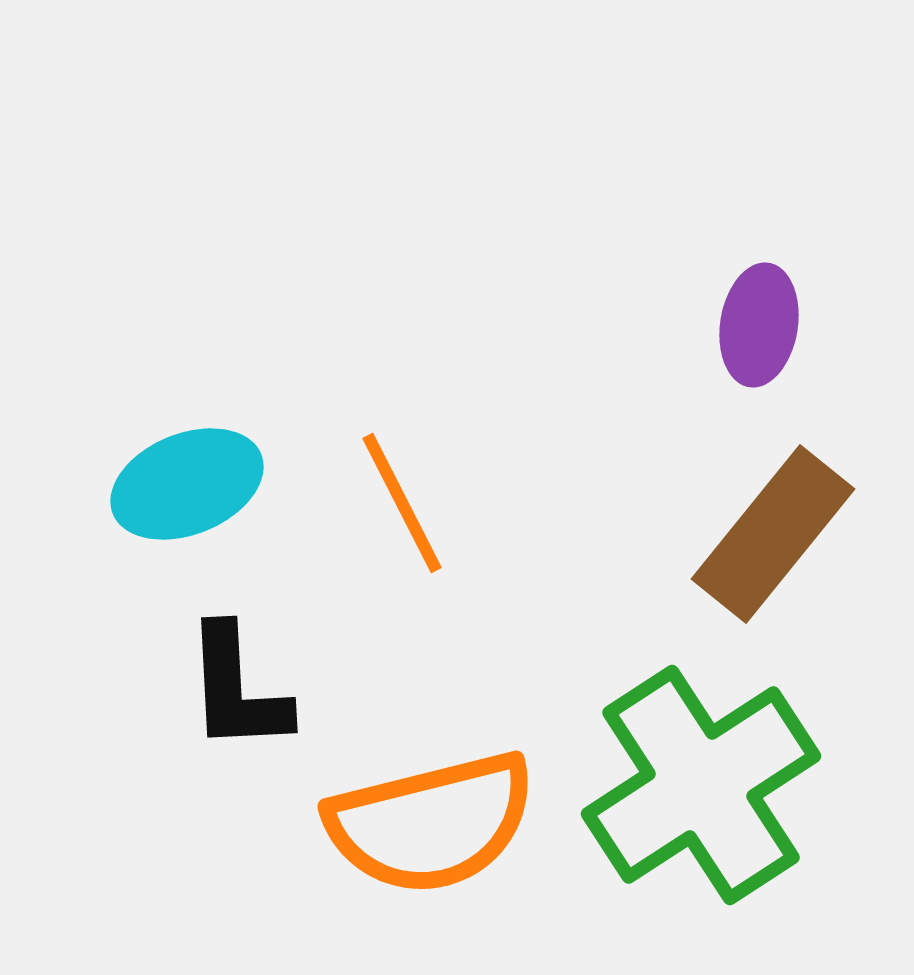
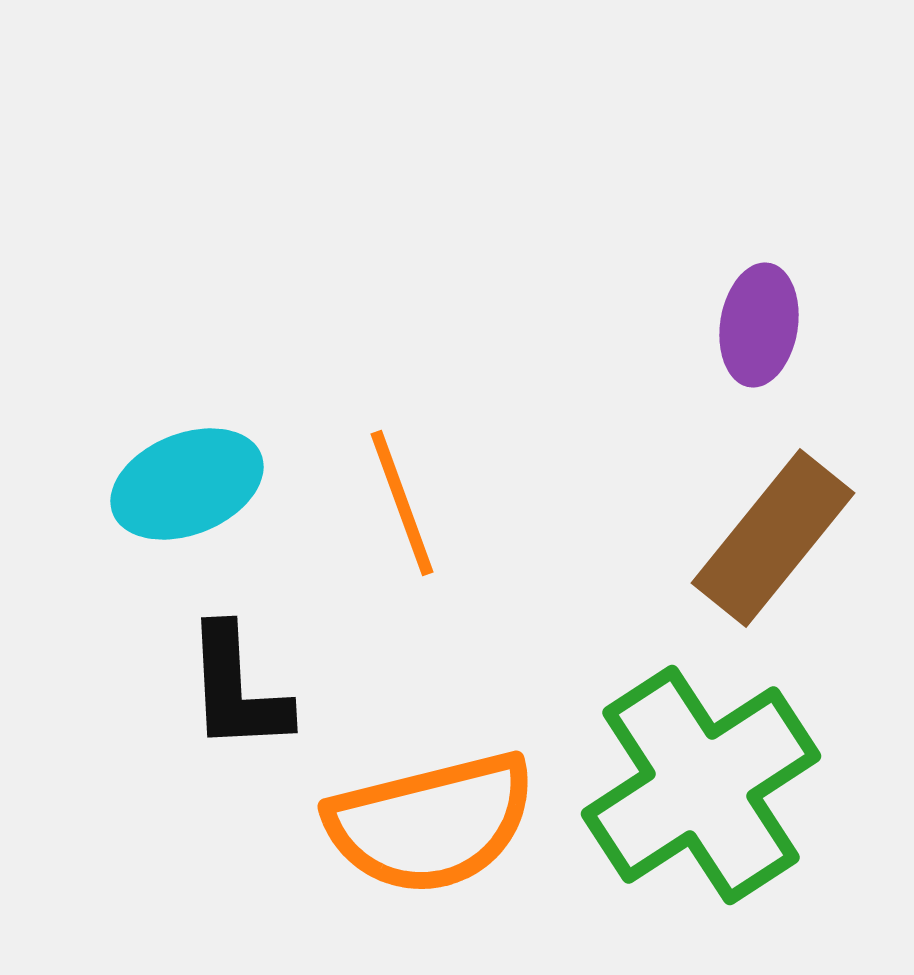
orange line: rotated 7 degrees clockwise
brown rectangle: moved 4 px down
